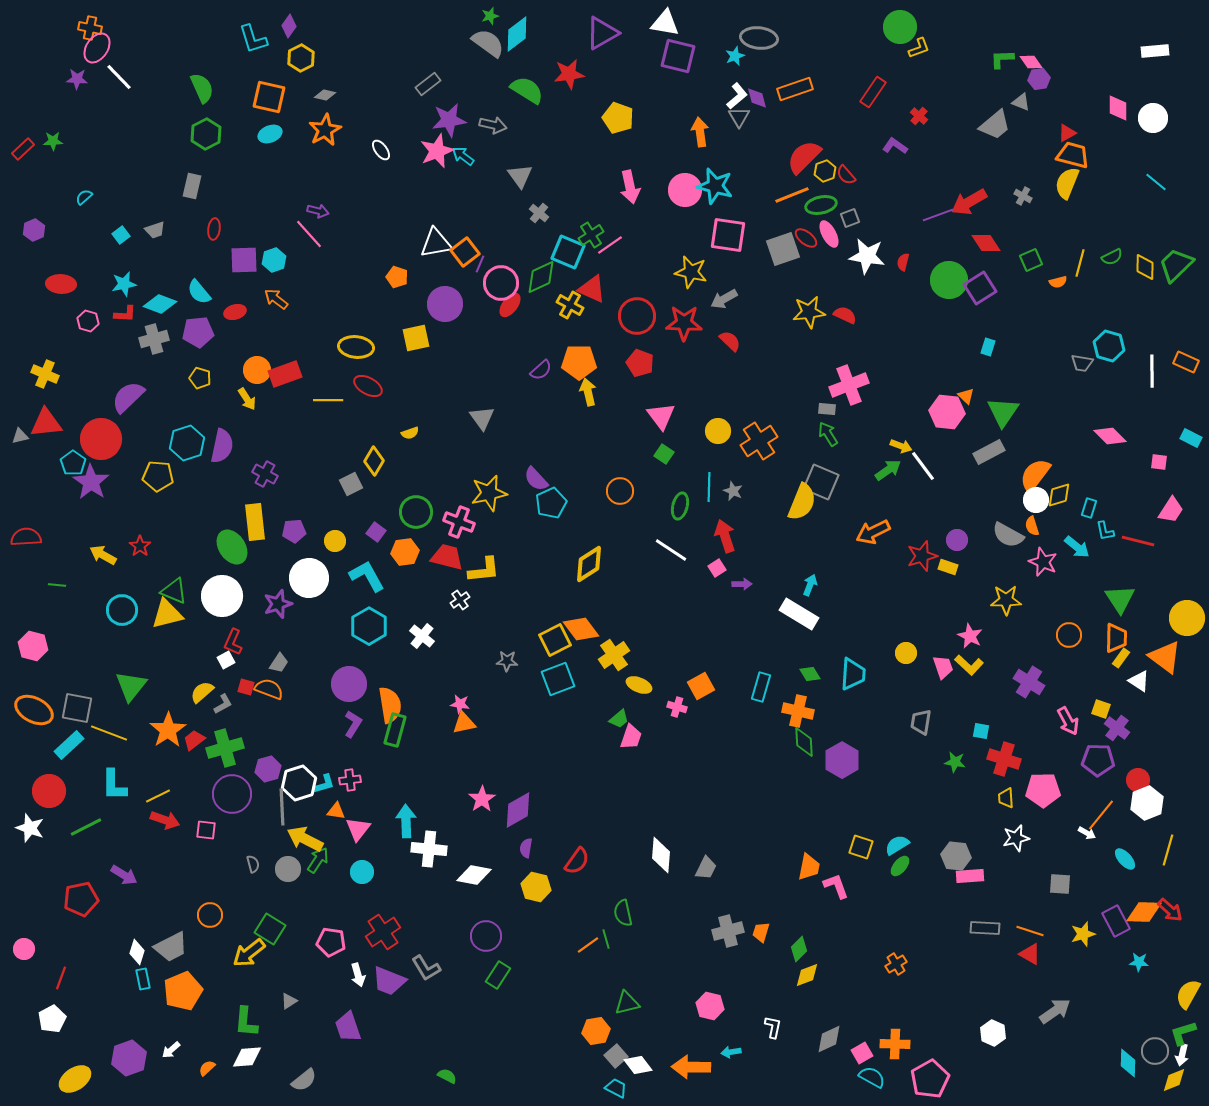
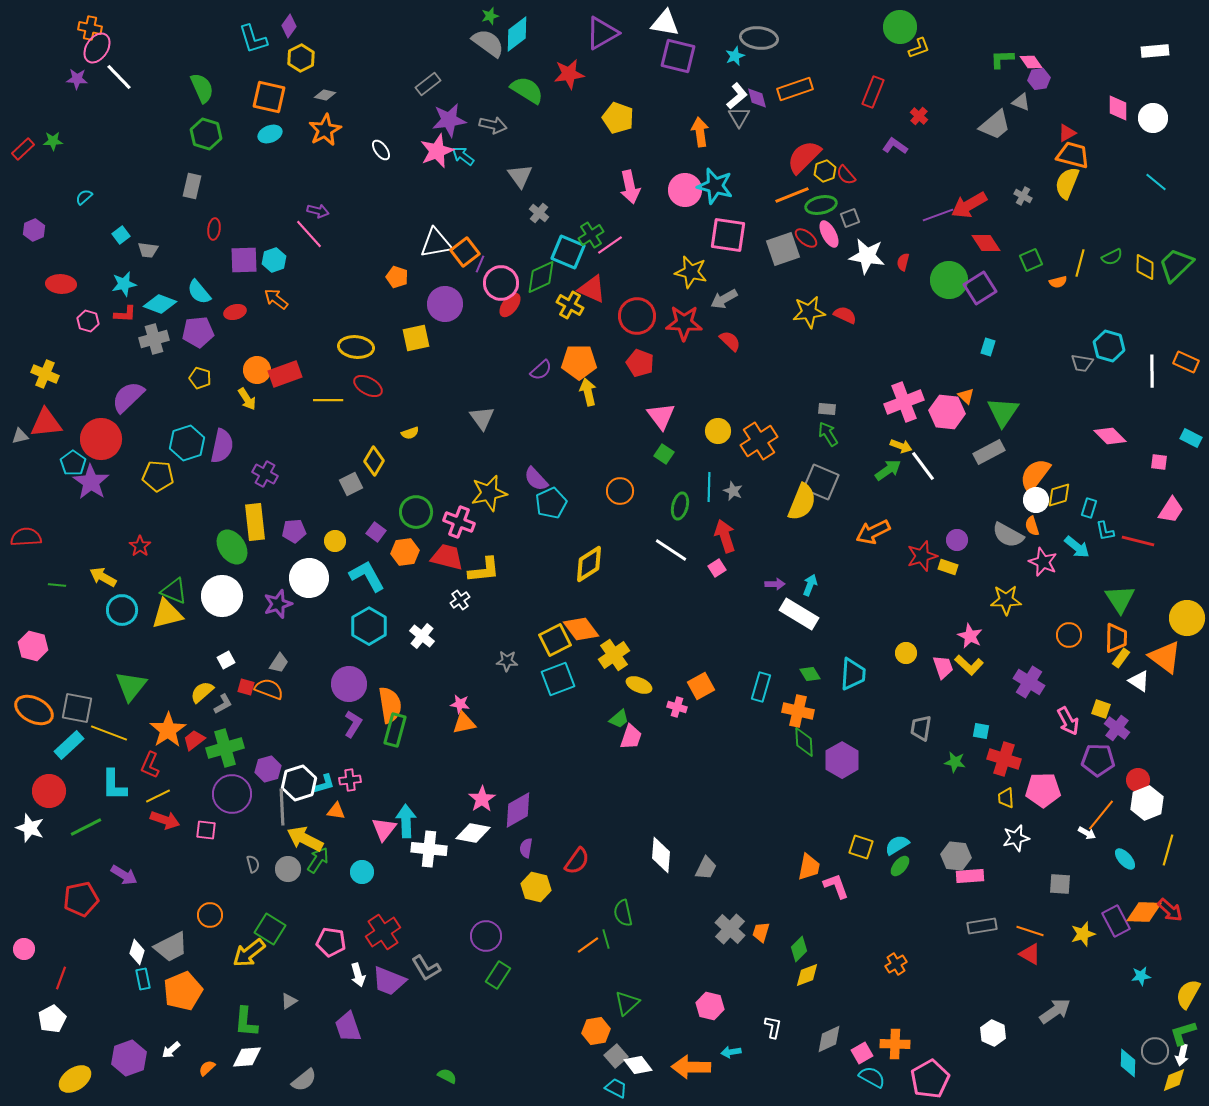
red rectangle at (873, 92): rotated 12 degrees counterclockwise
green hexagon at (206, 134): rotated 16 degrees counterclockwise
red arrow at (969, 202): moved 3 px down
gray trapezoid at (155, 230): moved 7 px left, 20 px down; rotated 25 degrees clockwise
pink cross at (849, 385): moved 55 px right, 17 px down
yellow arrow at (103, 555): moved 22 px down
purple arrow at (742, 584): moved 33 px right
red L-shape at (233, 642): moved 83 px left, 123 px down
gray trapezoid at (921, 722): moved 6 px down
pink triangle at (358, 829): moved 26 px right
white diamond at (474, 875): moved 1 px left, 42 px up
gray rectangle at (985, 928): moved 3 px left, 2 px up; rotated 12 degrees counterclockwise
gray cross at (728, 931): moved 2 px right, 2 px up; rotated 32 degrees counterclockwise
cyan star at (1139, 962): moved 2 px right, 14 px down; rotated 12 degrees counterclockwise
green triangle at (627, 1003): rotated 28 degrees counterclockwise
